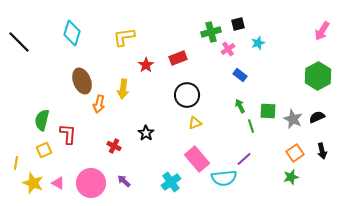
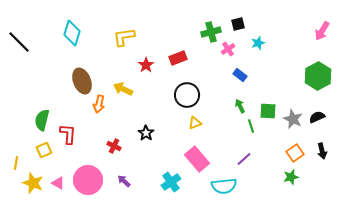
yellow arrow: rotated 108 degrees clockwise
cyan semicircle: moved 8 px down
pink circle: moved 3 px left, 3 px up
